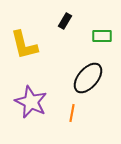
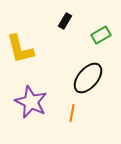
green rectangle: moved 1 px left, 1 px up; rotated 30 degrees counterclockwise
yellow L-shape: moved 4 px left, 4 px down
